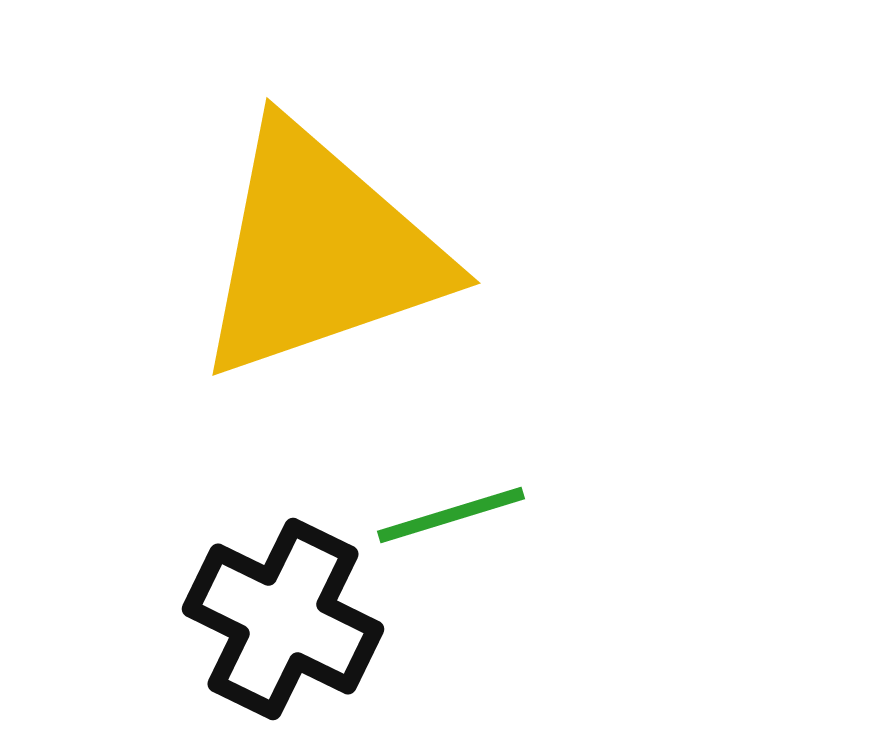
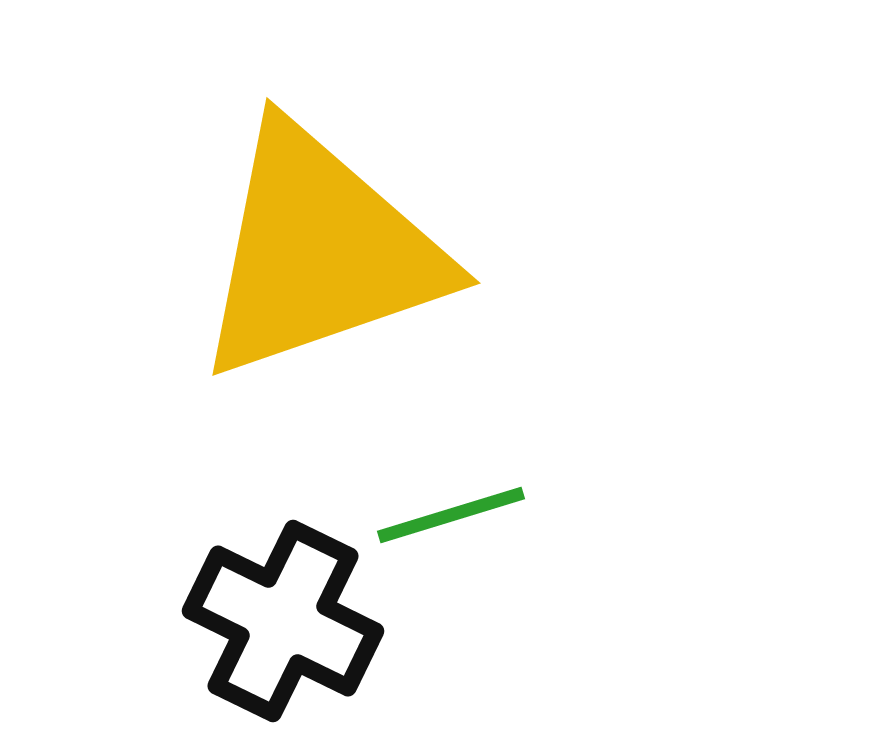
black cross: moved 2 px down
